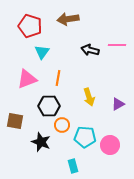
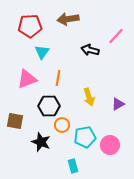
red pentagon: rotated 20 degrees counterclockwise
pink line: moved 1 px left, 9 px up; rotated 48 degrees counterclockwise
cyan pentagon: rotated 15 degrees counterclockwise
